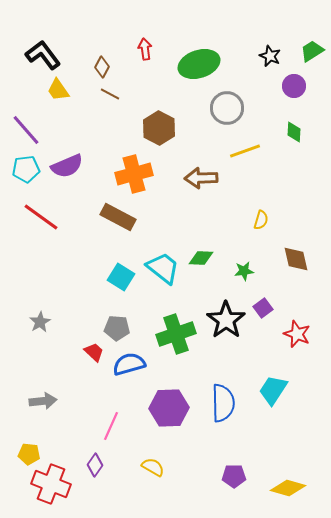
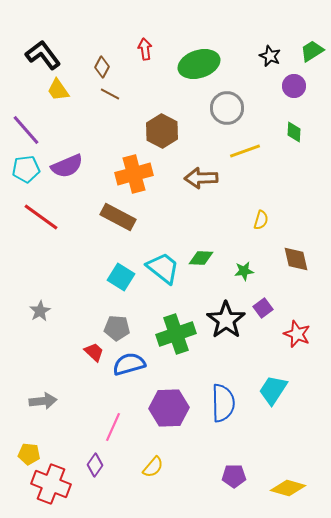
brown hexagon at (159, 128): moved 3 px right, 3 px down
gray star at (40, 322): moved 11 px up
pink line at (111, 426): moved 2 px right, 1 px down
yellow semicircle at (153, 467): rotated 100 degrees clockwise
